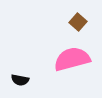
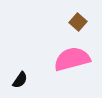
black semicircle: rotated 66 degrees counterclockwise
